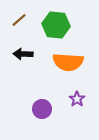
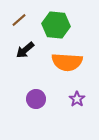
black arrow: moved 2 px right, 4 px up; rotated 42 degrees counterclockwise
orange semicircle: moved 1 px left
purple circle: moved 6 px left, 10 px up
